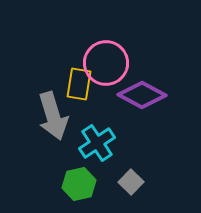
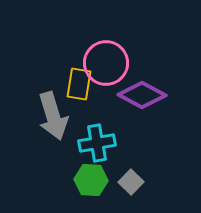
cyan cross: rotated 24 degrees clockwise
green hexagon: moved 12 px right, 4 px up; rotated 16 degrees clockwise
